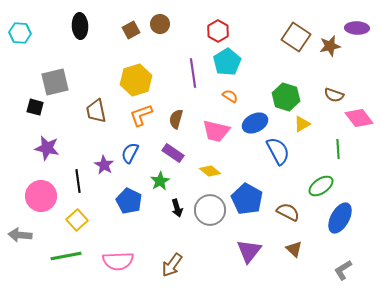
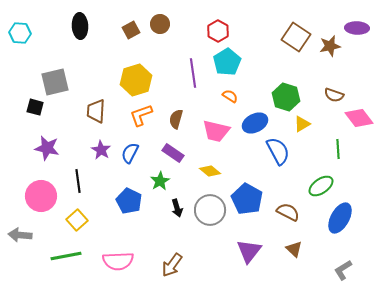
brown trapezoid at (96, 111): rotated 15 degrees clockwise
purple star at (104, 165): moved 3 px left, 15 px up
